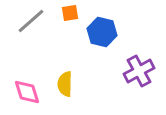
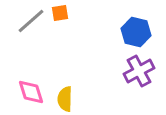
orange square: moved 10 px left
blue hexagon: moved 34 px right
yellow semicircle: moved 15 px down
pink diamond: moved 4 px right
